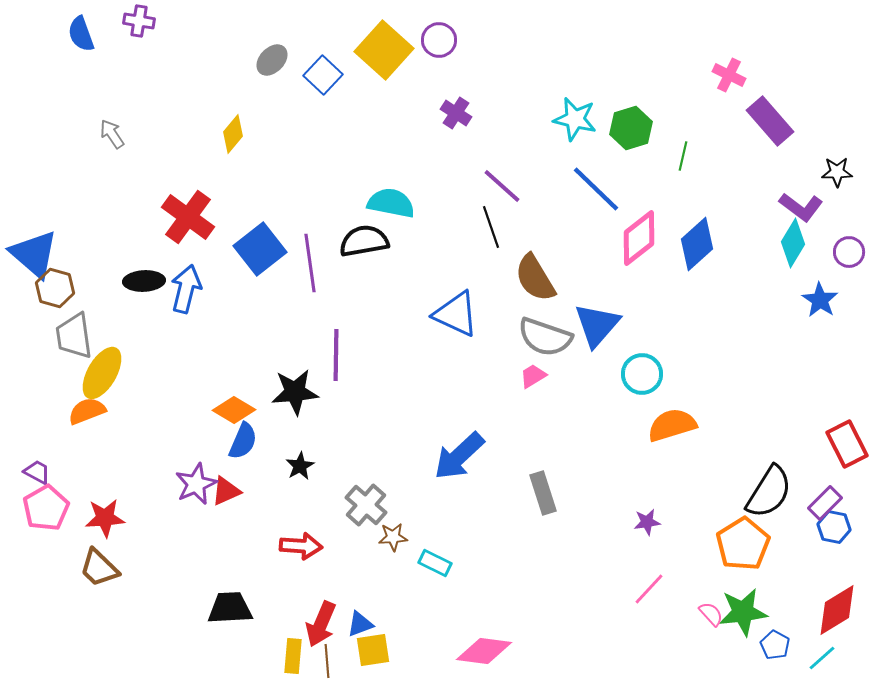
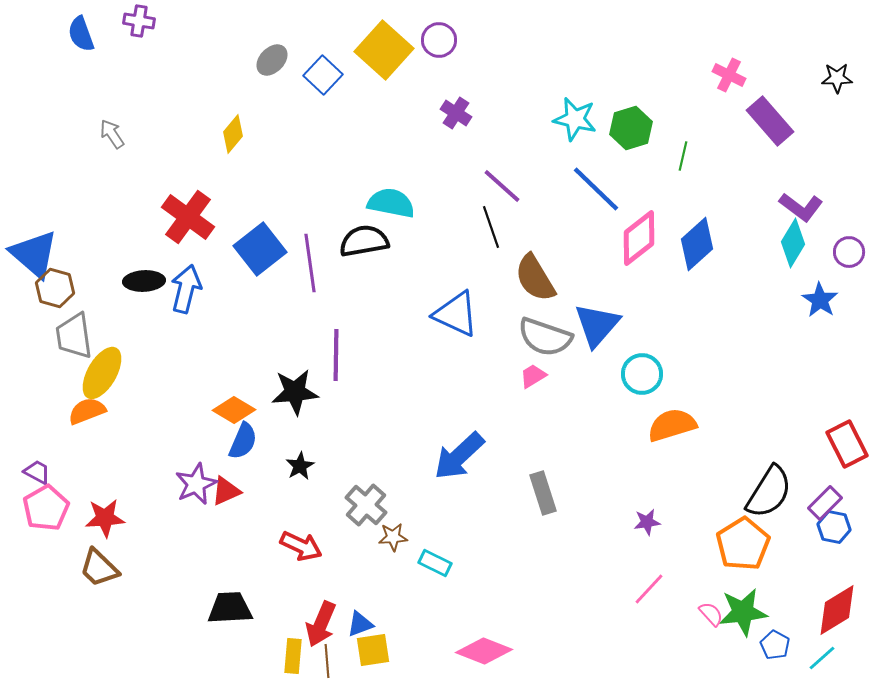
black star at (837, 172): moved 94 px up
red arrow at (301, 546): rotated 21 degrees clockwise
pink diamond at (484, 651): rotated 14 degrees clockwise
